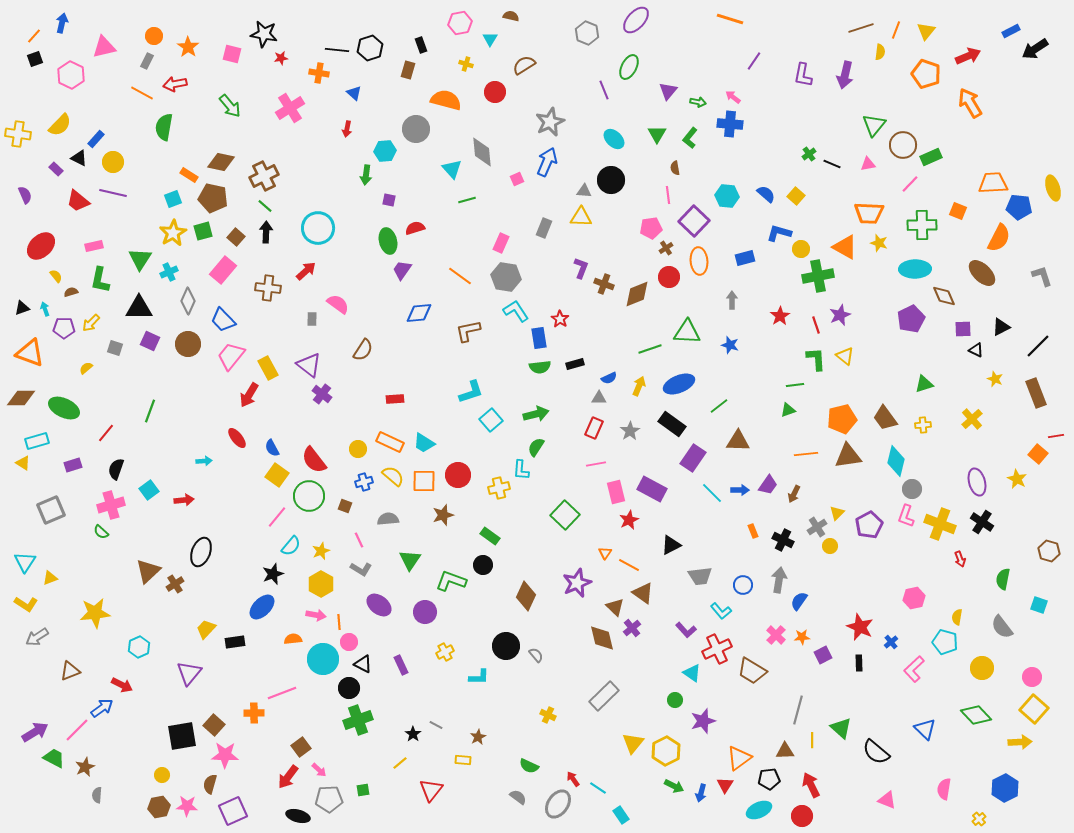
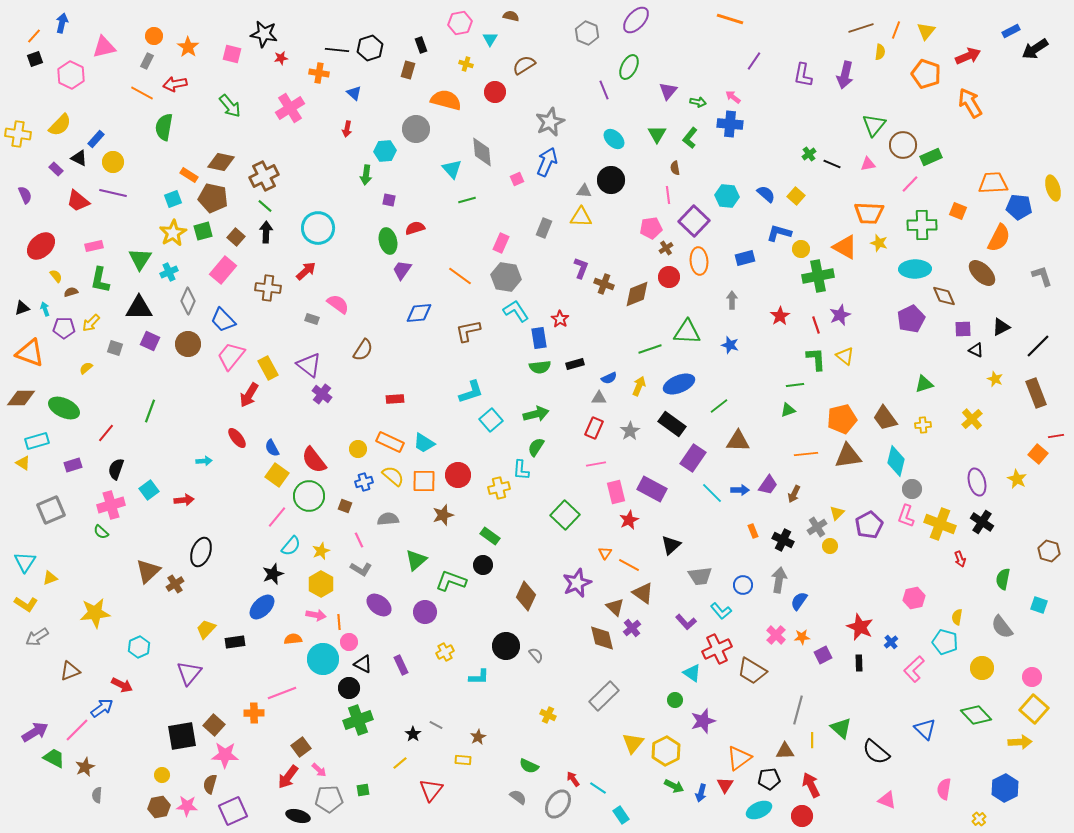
gray rectangle at (312, 319): rotated 72 degrees counterclockwise
black triangle at (671, 545): rotated 15 degrees counterclockwise
green triangle at (410, 560): moved 6 px right; rotated 15 degrees clockwise
purple L-shape at (686, 630): moved 8 px up
